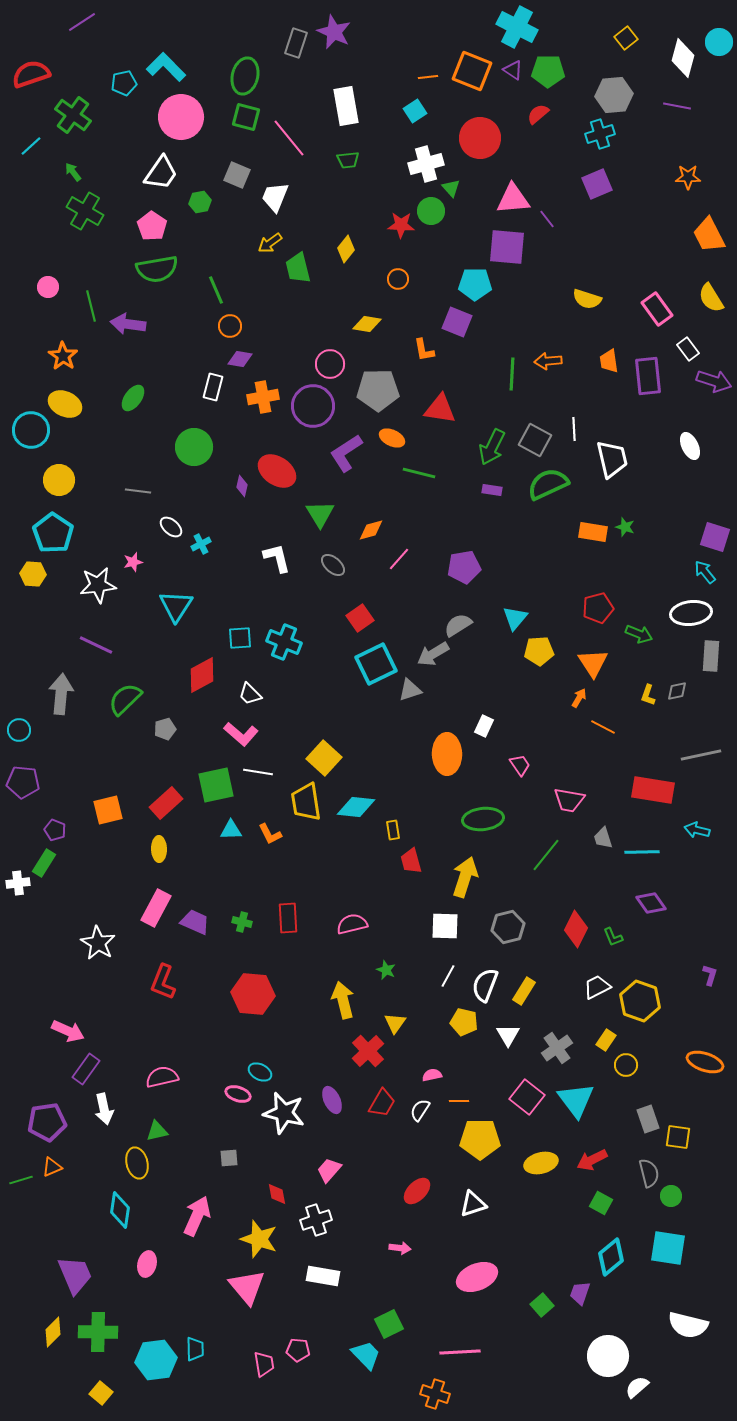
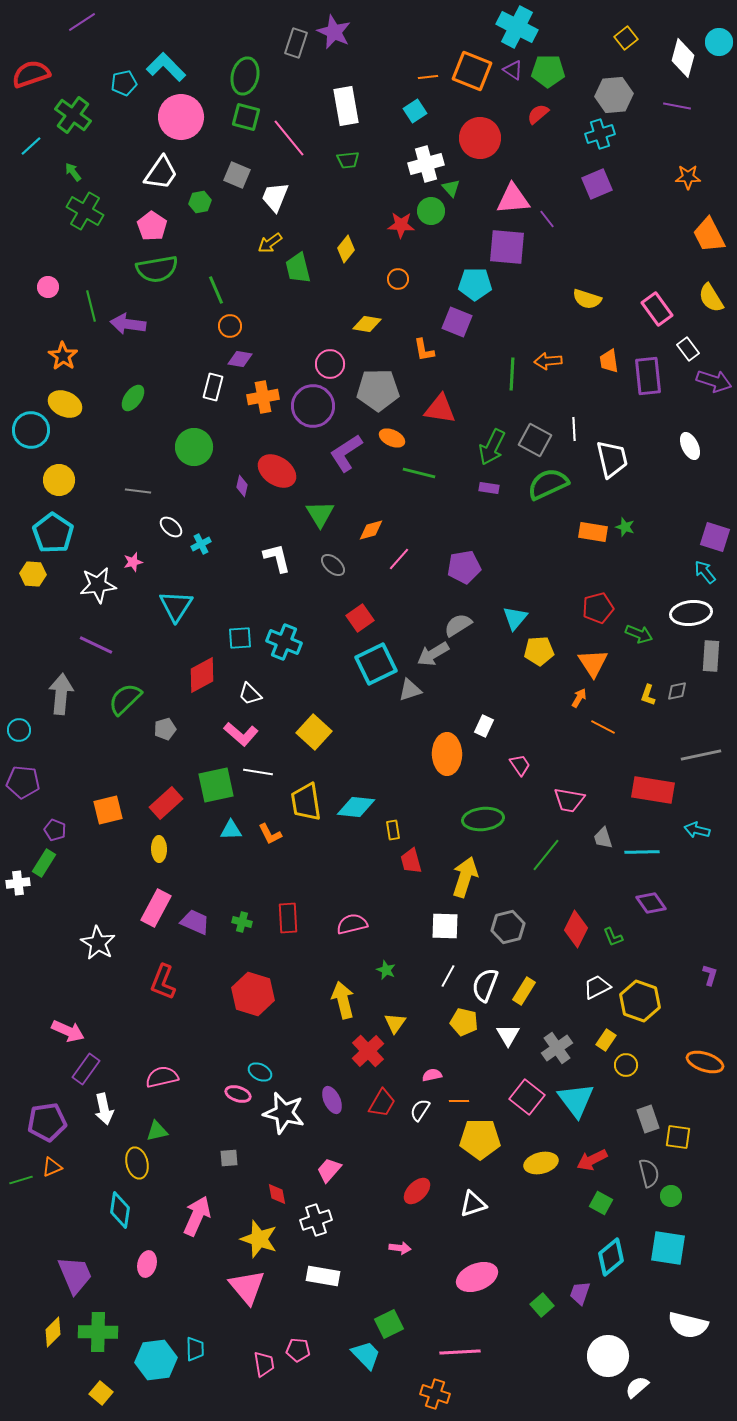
purple rectangle at (492, 490): moved 3 px left, 2 px up
yellow square at (324, 758): moved 10 px left, 26 px up
red hexagon at (253, 994): rotated 12 degrees clockwise
